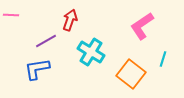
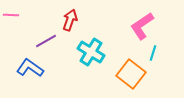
cyan line: moved 10 px left, 6 px up
blue L-shape: moved 7 px left, 1 px up; rotated 44 degrees clockwise
